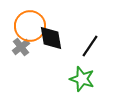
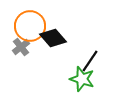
black diamond: moved 2 px right; rotated 32 degrees counterclockwise
black line: moved 15 px down
